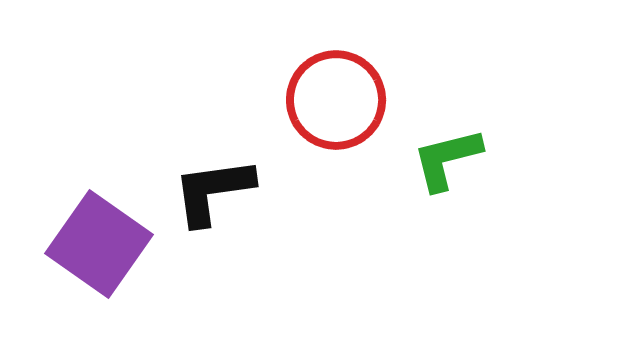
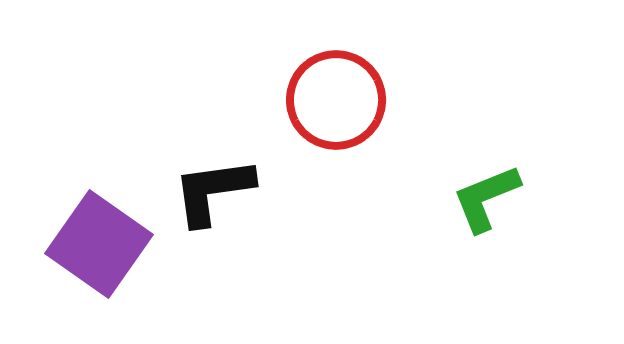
green L-shape: moved 39 px right, 39 px down; rotated 8 degrees counterclockwise
